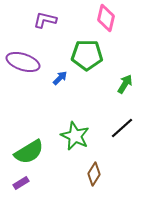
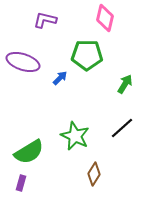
pink diamond: moved 1 px left
purple rectangle: rotated 42 degrees counterclockwise
